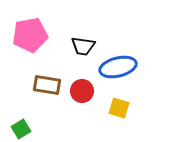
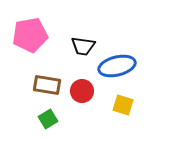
blue ellipse: moved 1 px left, 1 px up
yellow square: moved 4 px right, 3 px up
green square: moved 27 px right, 10 px up
